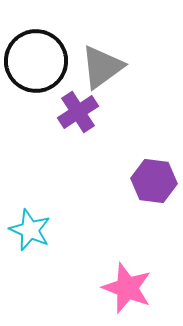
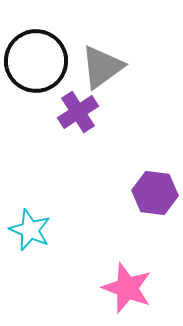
purple hexagon: moved 1 px right, 12 px down
